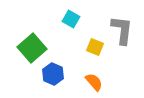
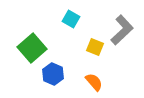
gray L-shape: rotated 40 degrees clockwise
